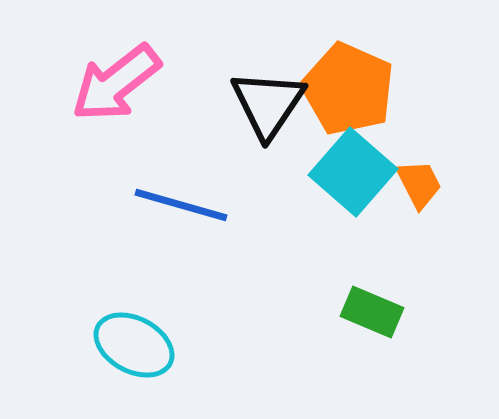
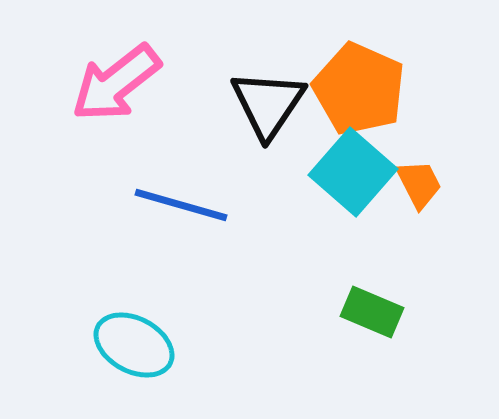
orange pentagon: moved 11 px right
